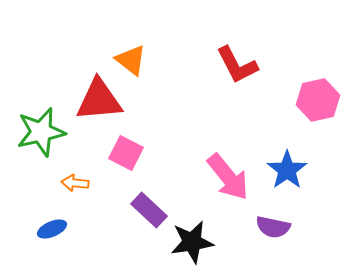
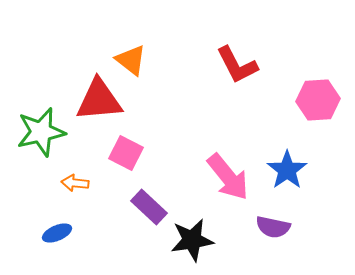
pink hexagon: rotated 9 degrees clockwise
purple rectangle: moved 3 px up
blue ellipse: moved 5 px right, 4 px down
black star: moved 2 px up
